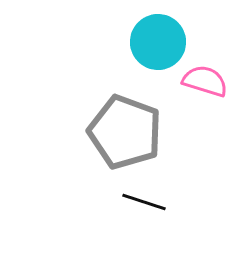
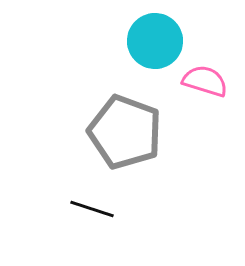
cyan circle: moved 3 px left, 1 px up
black line: moved 52 px left, 7 px down
